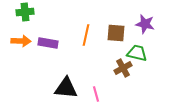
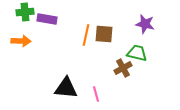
brown square: moved 12 px left, 1 px down
purple rectangle: moved 1 px left, 24 px up
